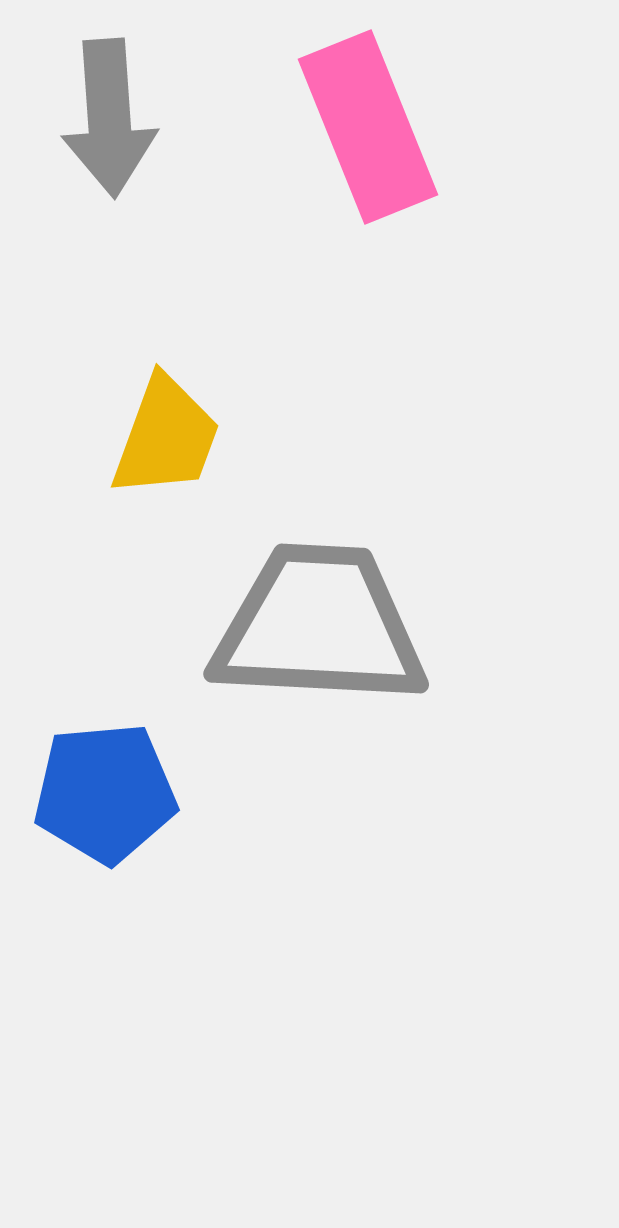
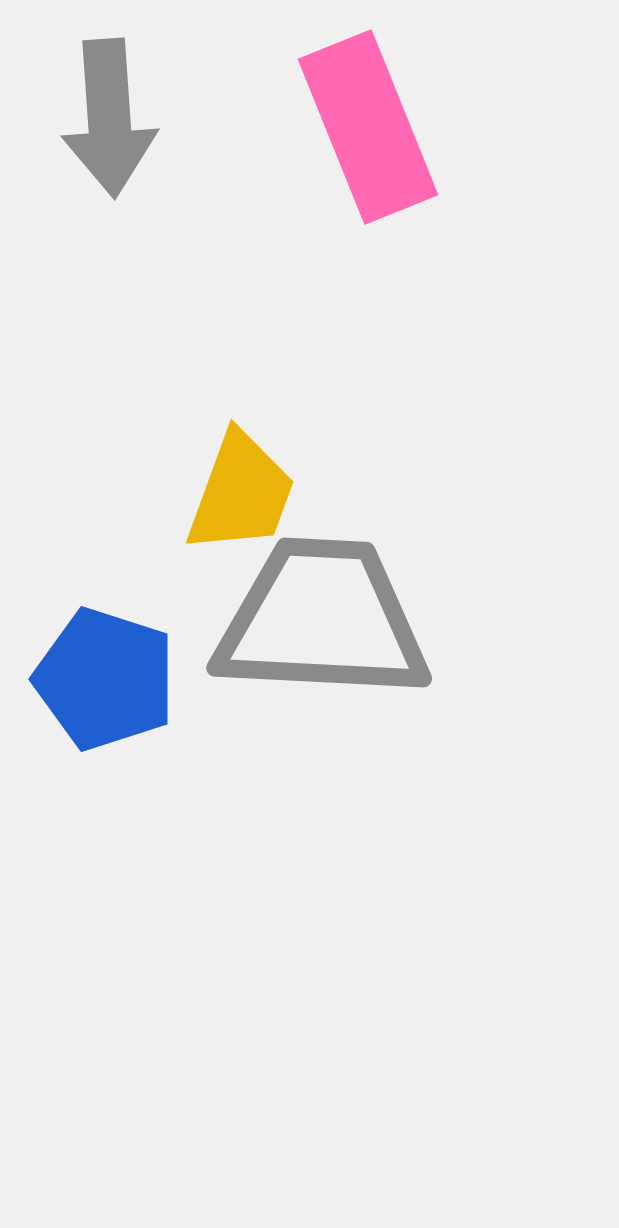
yellow trapezoid: moved 75 px right, 56 px down
gray trapezoid: moved 3 px right, 6 px up
blue pentagon: moved 114 px up; rotated 23 degrees clockwise
